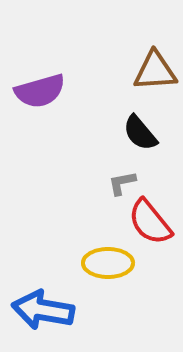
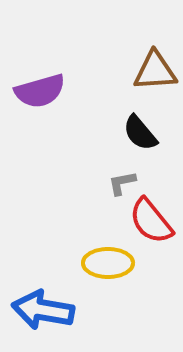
red semicircle: moved 1 px right, 1 px up
